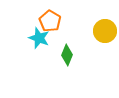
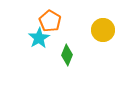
yellow circle: moved 2 px left, 1 px up
cyan star: rotated 20 degrees clockwise
